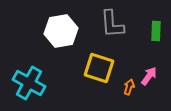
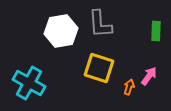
gray L-shape: moved 12 px left
